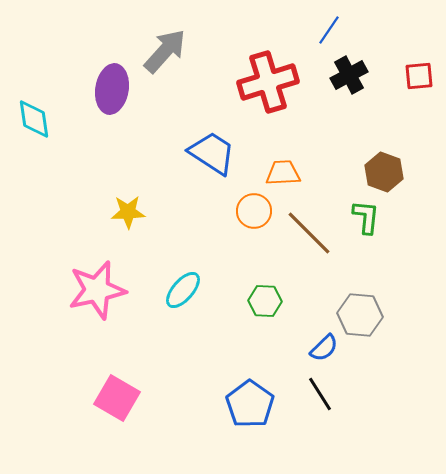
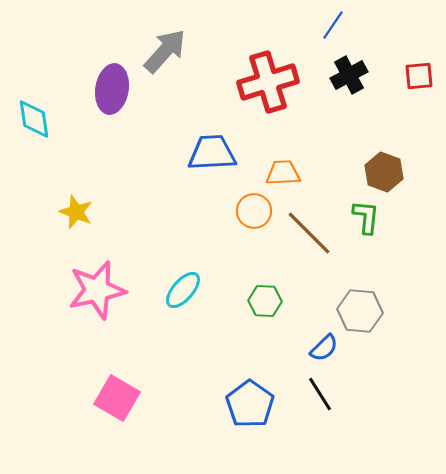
blue line: moved 4 px right, 5 px up
blue trapezoid: rotated 36 degrees counterclockwise
yellow star: moved 52 px left; rotated 24 degrees clockwise
gray hexagon: moved 4 px up
